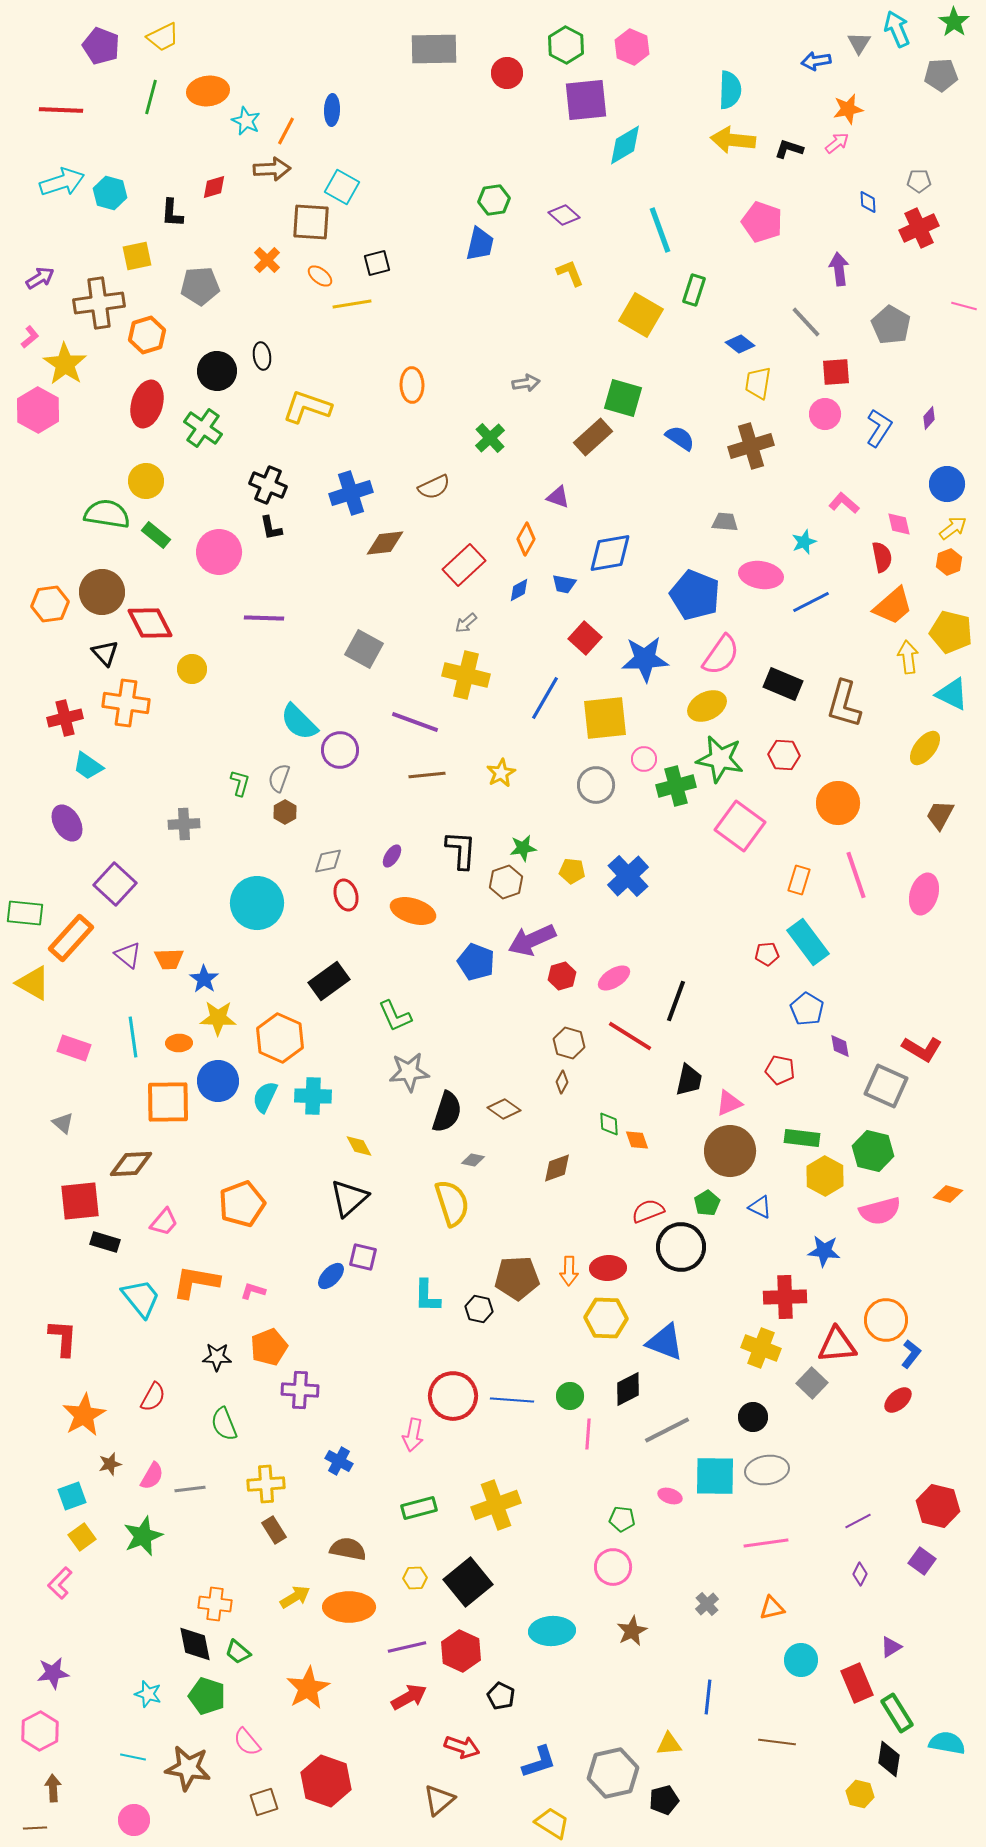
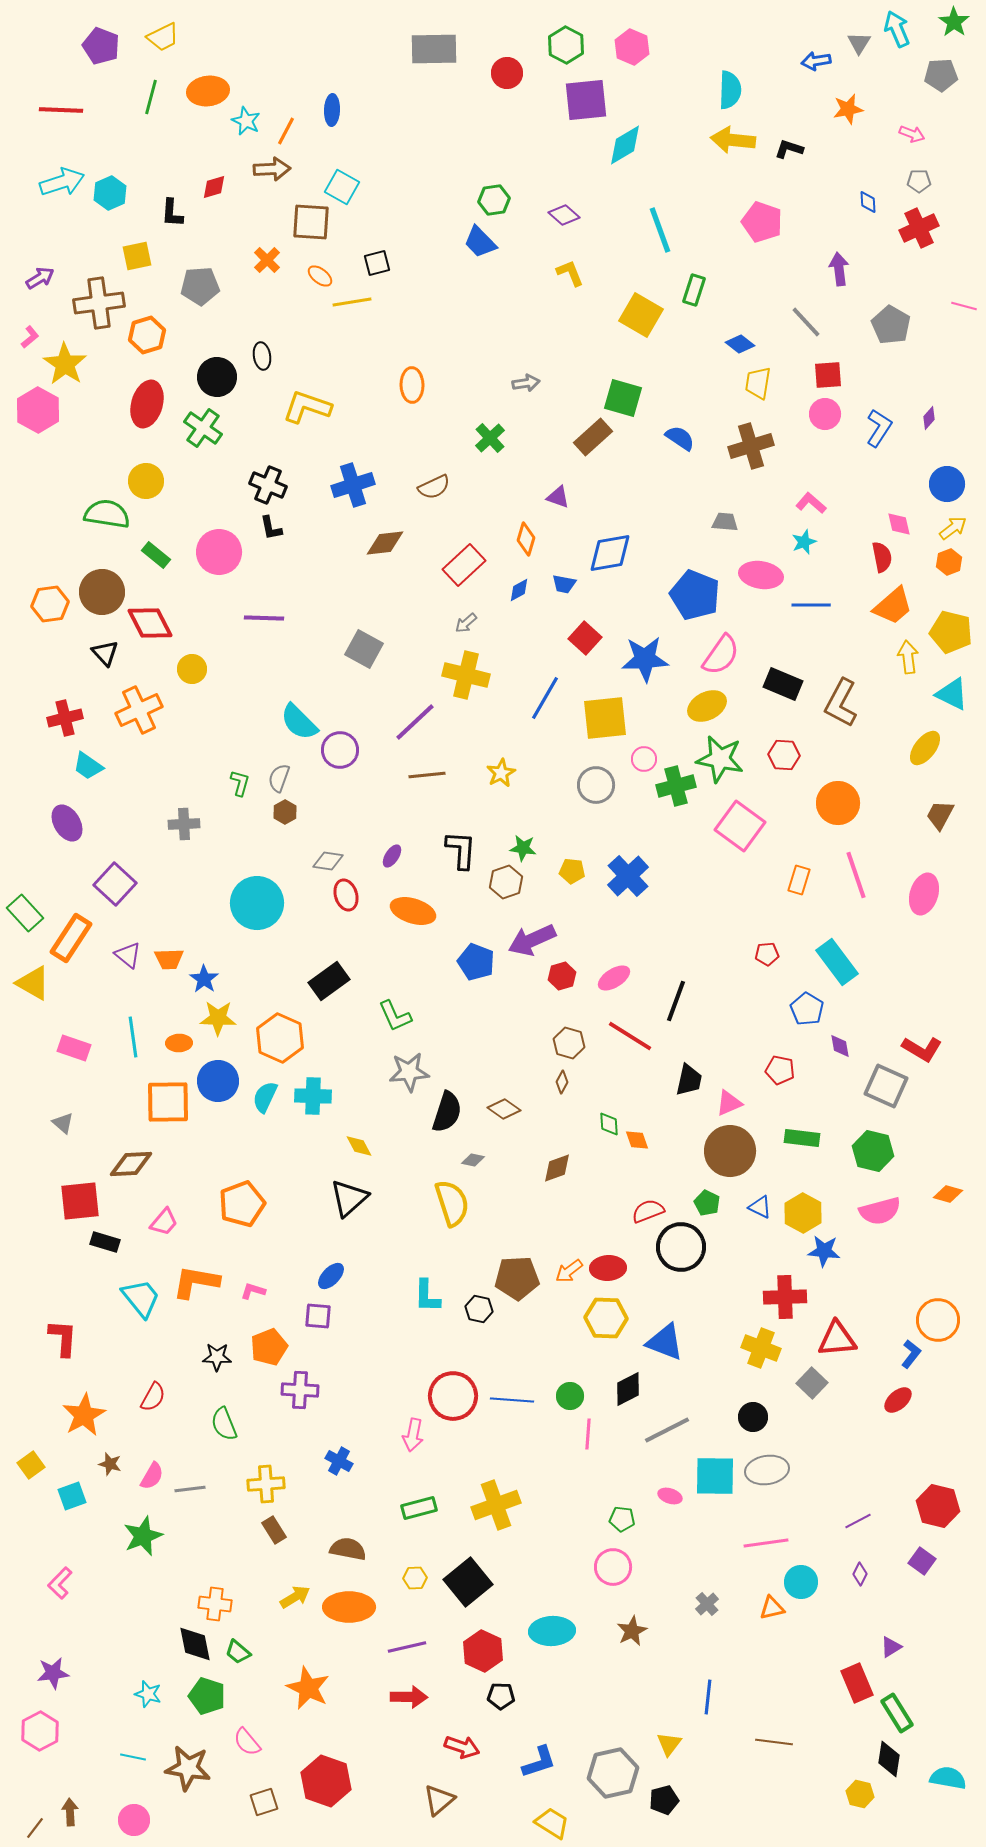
pink arrow at (837, 143): moved 75 px right, 9 px up; rotated 60 degrees clockwise
cyan hexagon at (110, 193): rotated 20 degrees clockwise
blue trapezoid at (480, 244): moved 2 px up; rotated 123 degrees clockwise
yellow line at (352, 304): moved 2 px up
black circle at (217, 371): moved 6 px down
red square at (836, 372): moved 8 px left, 3 px down
blue cross at (351, 493): moved 2 px right, 8 px up
pink L-shape at (844, 503): moved 33 px left
green rectangle at (156, 535): moved 20 px down
orange diamond at (526, 539): rotated 12 degrees counterclockwise
blue line at (811, 602): moved 3 px down; rotated 27 degrees clockwise
orange cross at (126, 703): moved 13 px right, 7 px down; rotated 33 degrees counterclockwise
brown L-shape at (844, 704): moved 3 px left, 1 px up; rotated 12 degrees clockwise
purple line at (415, 722): rotated 63 degrees counterclockwise
green star at (523, 848): rotated 16 degrees clockwise
gray diamond at (328, 861): rotated 20 degrees clockwise
green rectangle at (25, 913): rotated 42 degrees clockwise
orange rectangle at (71, 938): rotated 9 degrees counterclockwise
cyan rectangle at (808, 942): moved 29 px right, 20 px down
yellow hexagon at (825, 1176): moved 22 px left, 37 px down
green pentagon at (707, 1203): rotated 15 degrees counterclockwise
purple square at (363, 1257): moved 45 px left, 59 px down; rotated 8 degrees counterclockwise
orange arrow at (569, 1271): rotated 52 degrees clockwise
orange circle at (886, 1320): moved 52 px right
red triangle at (837, 1345): moved 6 px up
brown star at (110, 1464): rotated 30 degrees clockwise
yellow square at (82, 1537): moved 51 px left, 72 px up
red hexagon at (461, 1651): moved 22 px right
cyan circle at (801, 1660): moved 78 px up
orange star at (308, 1688): rotated 18 degrees counterclockwise
black pentagon at (501, 1696): rotated 24 degrees counterclockwise
red arrow at (409, 1697): rotated 30 degrees clockwise
brown line at (777, 1742): moved 3 px left
cyan semicircle at (947, 1743): moved 1 px right, 35 px down
yellow triangle at (669, 1744): rotated 48 degrees counterclockwise
brown arrow at (53, 1788): moved 17 px right, 24 px down
brown line at (35, 1828): rotated 50 degrees counterclockwise
